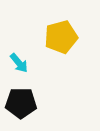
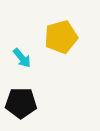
cyan arrow: moved 3 px right, 5 px up
